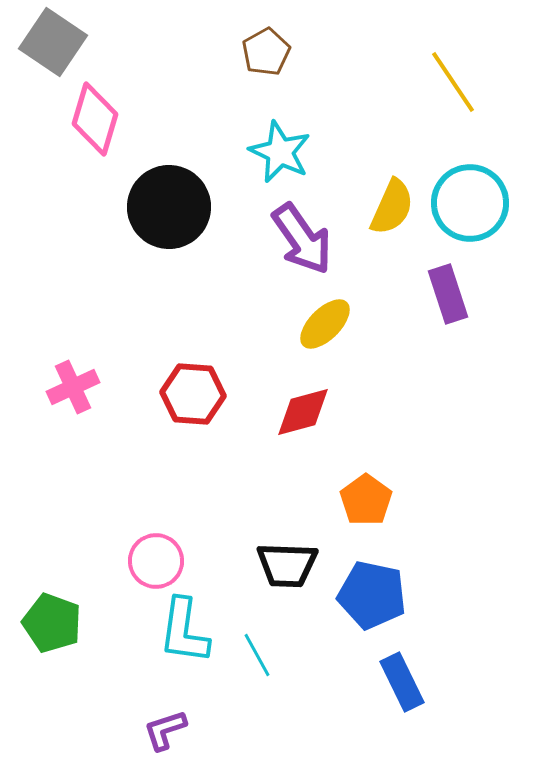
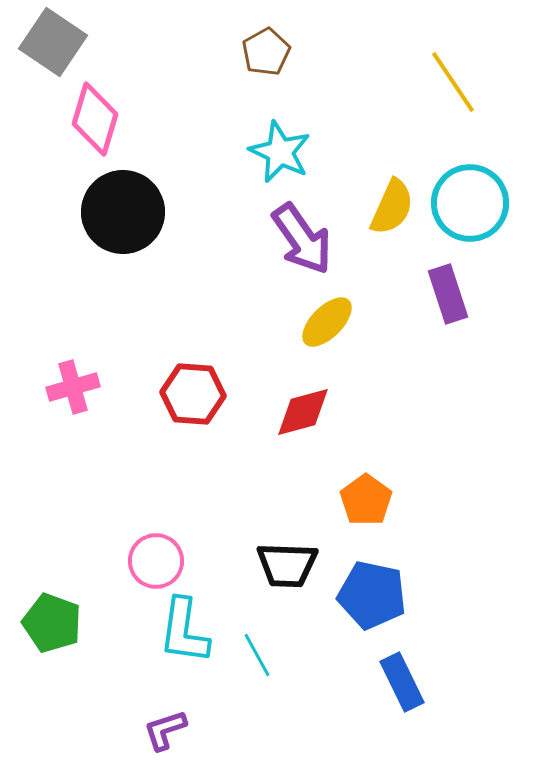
black circle: moved 46 px left, 5 px down
yellow ellipse: moved 2 px right, 2 px up
pink cross: rotated 9 degrees clockwise
